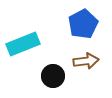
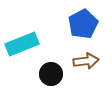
cyan rectangle: moved 1 px left
black circle: moved 2 px left, 2 px up
